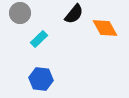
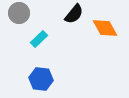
gray circle: moved 1 px left
